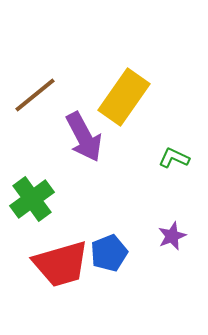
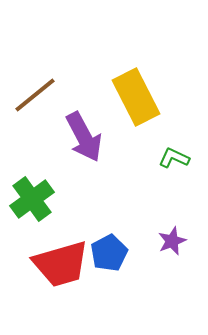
yellow rectangle: moved 12 px right; rotated 62 degrees counterclockwise
purple star: moved 5 px down
blue pentagon: rotated 6 degrees counterclockwise
